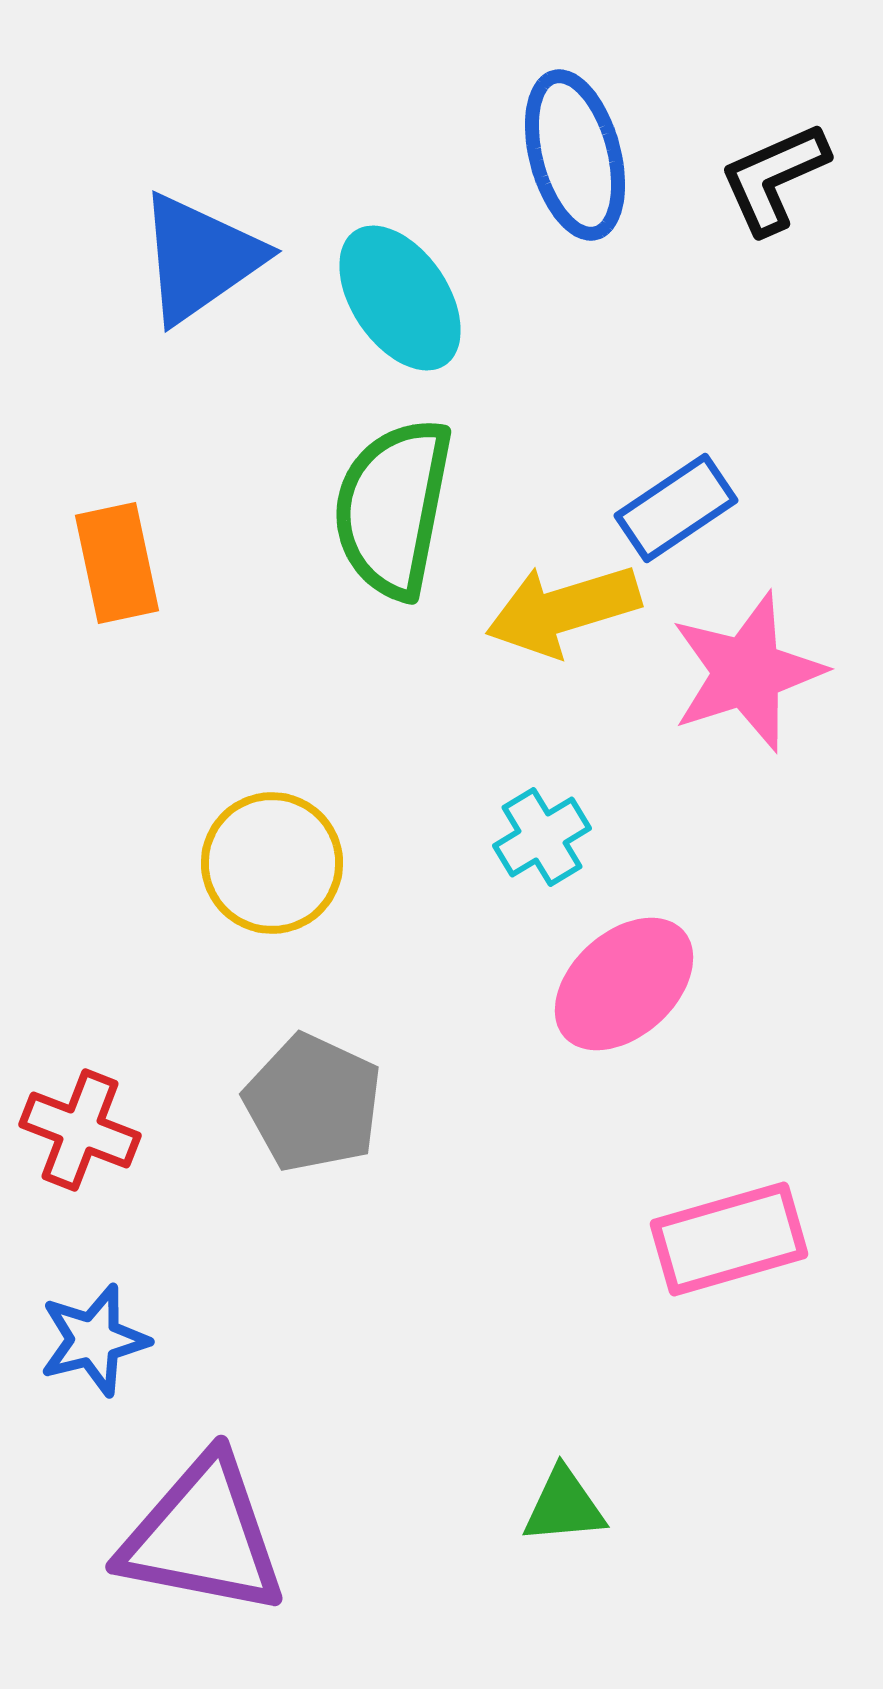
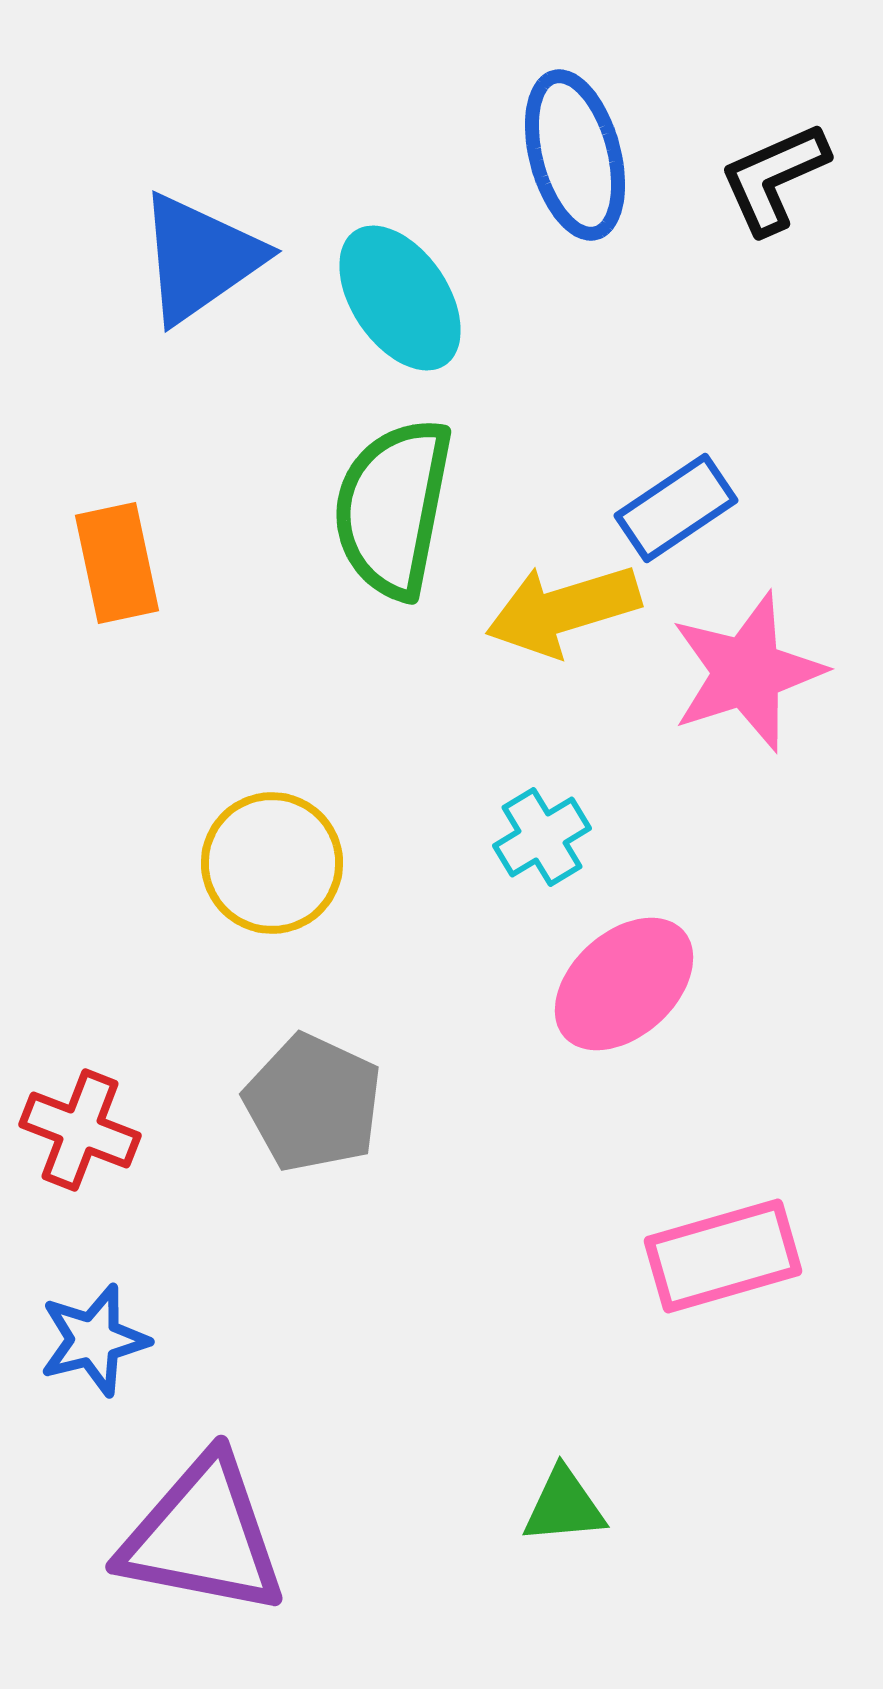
pink rectangle: moved 6 px left, 17 px down
